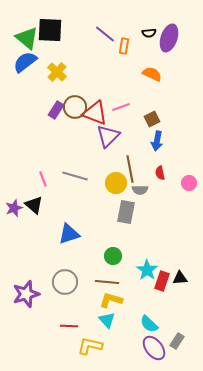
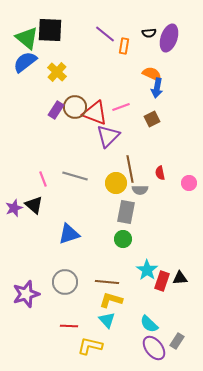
blue arrow at (157, 141): moved 53 px up
green circle at (113, 256): moved 10 px right, 17 px up
